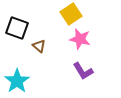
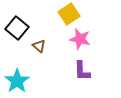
yellow square: moved 2 px left
black square: rotated 20 degrees clockwise
purple L-shape: moved 1 px left; rotated 30 degrees clockwise
